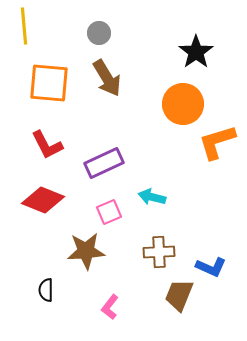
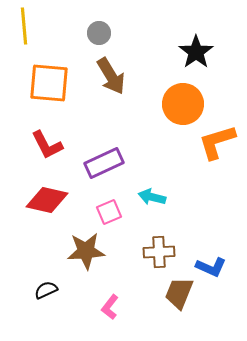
brown arrow: moved 4 px right, 2 px up
red diamond: moved 4 px right; rotated 9 degrees counterclockwise
black semicircle: rotated 65 degrees clockwise
brown trapezoid: moved 2 px up
